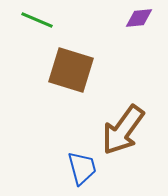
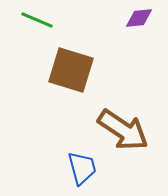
brown arrow: rotated 92 degrees counterclockwise
